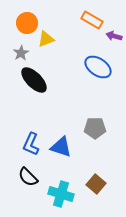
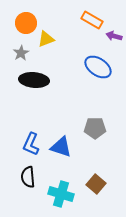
orange circle: moved 1 px left
black ellipse: rotated 40 degrees counterclockwise
black semicircle: rotated 40 degrees clockwise
